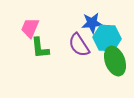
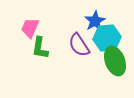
blue star: moved 3 px right, 2 px up; rotated 25 degrees counterclockwise
cyan hexagon: rotated 8 degrees counterclockwise
green L-shape: rotated 15 degrees clockwise
